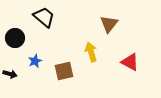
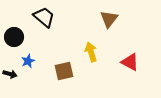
brown triangle: moved 5 px up
black circle: moved 1 px left, 1 px up
blue star: moved 7 px left
